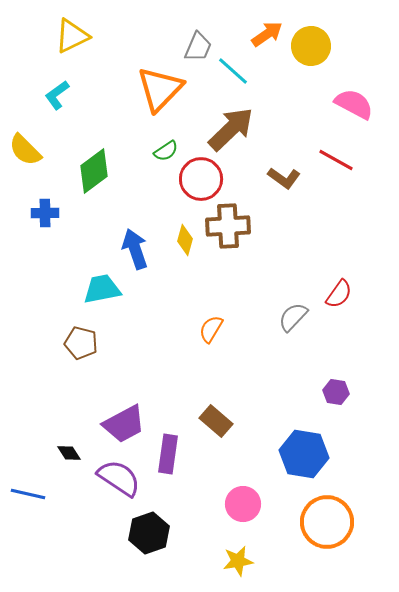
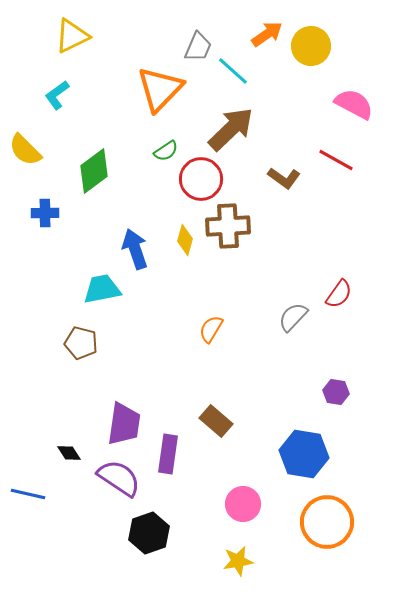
purple trapezoid: rotated 54 degrees counterclockwise
